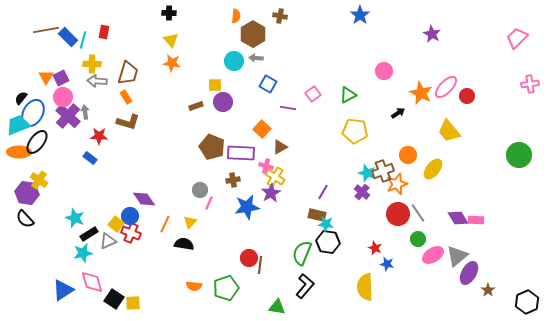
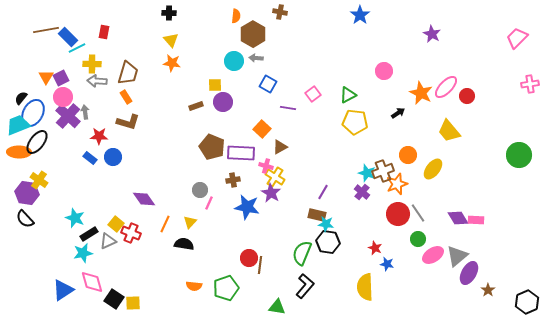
brown cross at (280, 16): moved 4 px up
cyan line at (83, 40): moved 6 px left, 8 px down; rotated 48 degrees clockwise
yellow pentagon at (355, 131): moved 9 px up
purple star at (271, 193): rotated 12 degrees counterclockwise
blue star at (247, 207): rotated 20 degrees clockwise
blue circle at (130, 216): moved 17 px left, 59 px up
